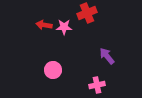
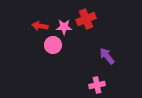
red cross: moved 1 px left, 6 px down
red arrow: moved 4 px left, 1 px down
pink circle: moved 25 px up
